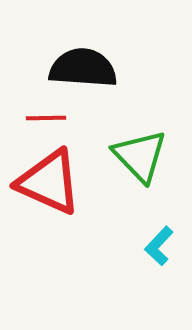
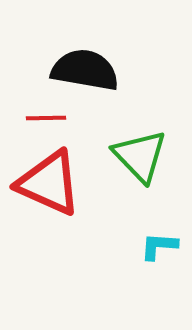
black semicircle: moved 2 px right, 2 px down; rotated 6 degrees clockwise
red triangle: moved 1 px down
cyan L-shape: rotated 51 degrees clockwise
